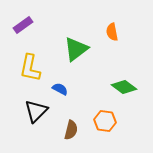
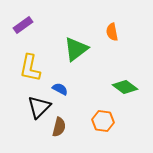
green diamond: moved 1 px right
black triangle: moved 3 px right, 4 px up
orange hexagon: moved 2 px left
brown semicircle: moved 12 px left, 3 px up
